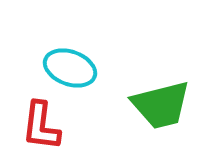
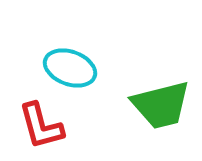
red L-shape: rotated 22 degrees counterclockwise
